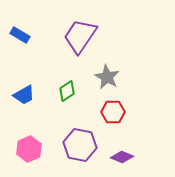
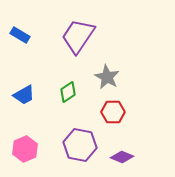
purple trapezoid: moved 2 px left
green diamond: moved 1 px right, 1 px down
pink hexagon: moved 4 px left
